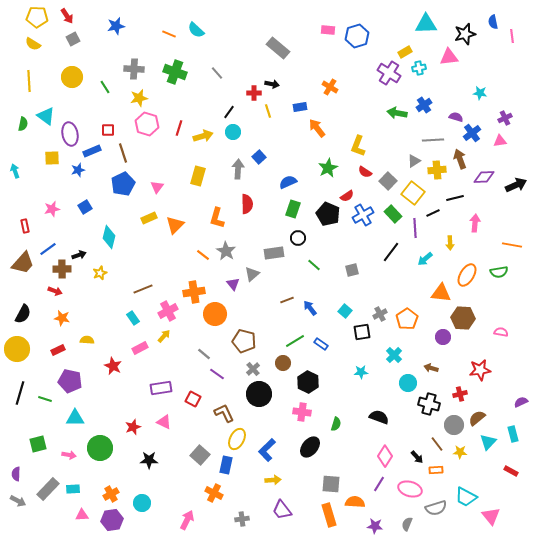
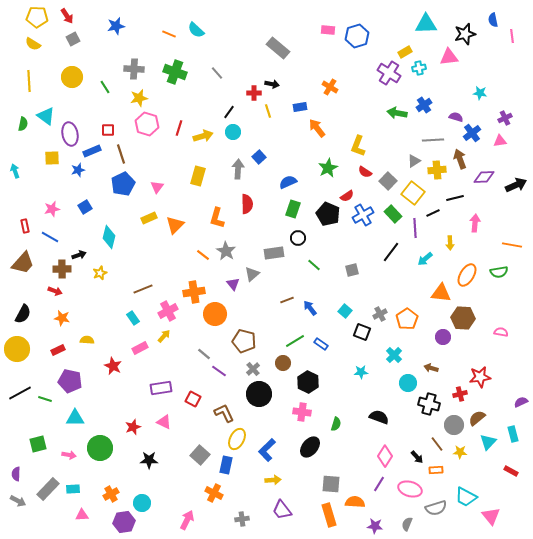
blue semicircle at (493, 22): moved 2 px up
brown line at (123, 153): moved 2 px left, 1 px down
blue line at (48, 249): moved 2 px right, 12 px up; rotated 66 degrees clockwise
black square at (362, 332): rotated 30 degrees clockwise
red star at (480, 370): moved 7 px down
purple line at (217, 374): moved 2 px right, 3 px up
black line at (20, 393): rotated 45 degrees clockwise
purple hexagon at (112, 520): moved 12 px right, 2 px down
